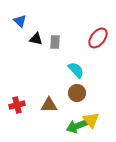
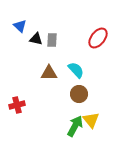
blue triangle: moved 5 px down
gray rectangle: moved 3 px left, 2 px up
brown circle: moved 2 px right, 1 px down
brown triangle: moved 32 px up
green arrow: moved 2 px left; rotated 140 degrees clockwise
